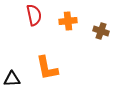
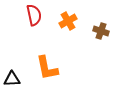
orange cross: rotated 24 degrees counterclockwise
